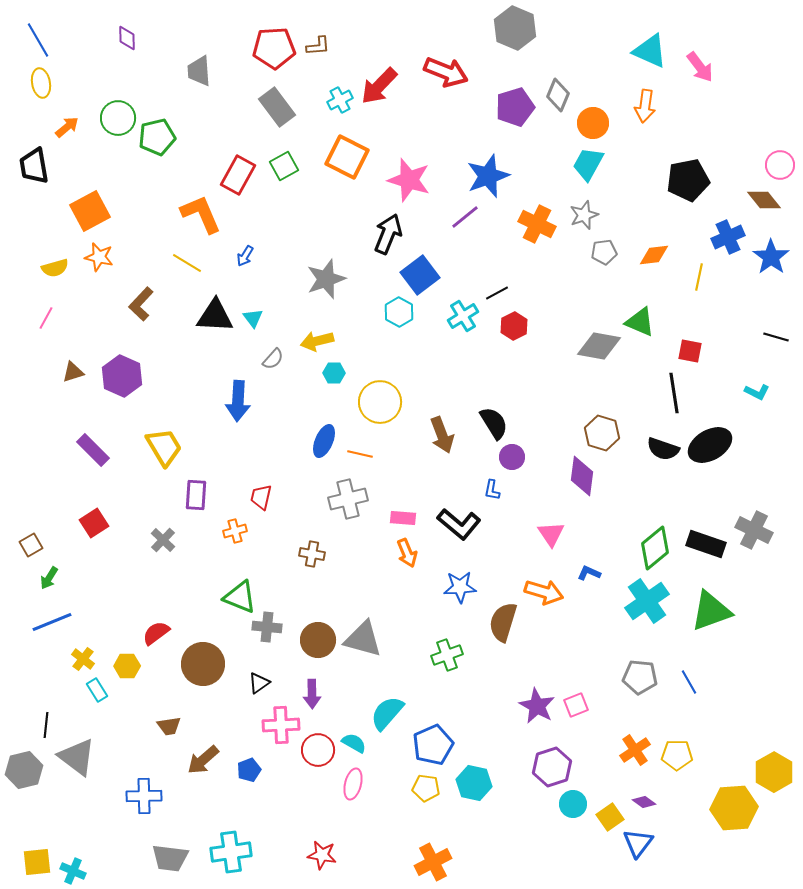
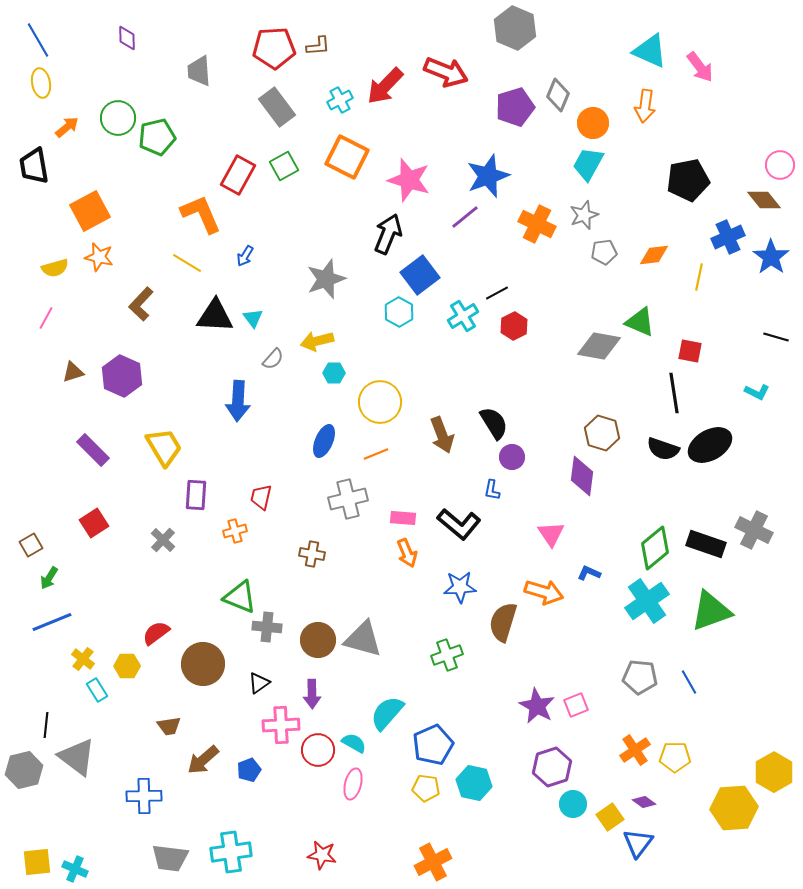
red arrow at (379, 86): moved 6 px right
orange line at (360, 454): moved 16 px right; rotated 35 degrees counterclockwise
yellow pentagon at (677, 755): moved 2 px left, 2 px down
cyan cross at (73, 871): moved 2 px right, 2 px up
